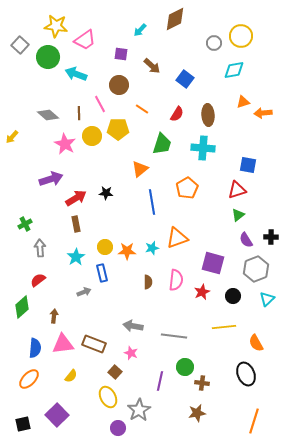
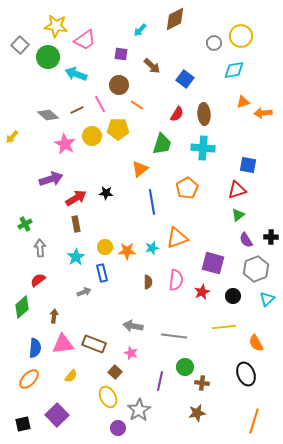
orange line at (142, 109): moved 5 px left, 4 px up
brown line at (79, 113): moved 2 px left, 3 px up; rotated 64 degrees clockwise
brown ellipse at (208, 115): moved 4 px left, 1 px up
